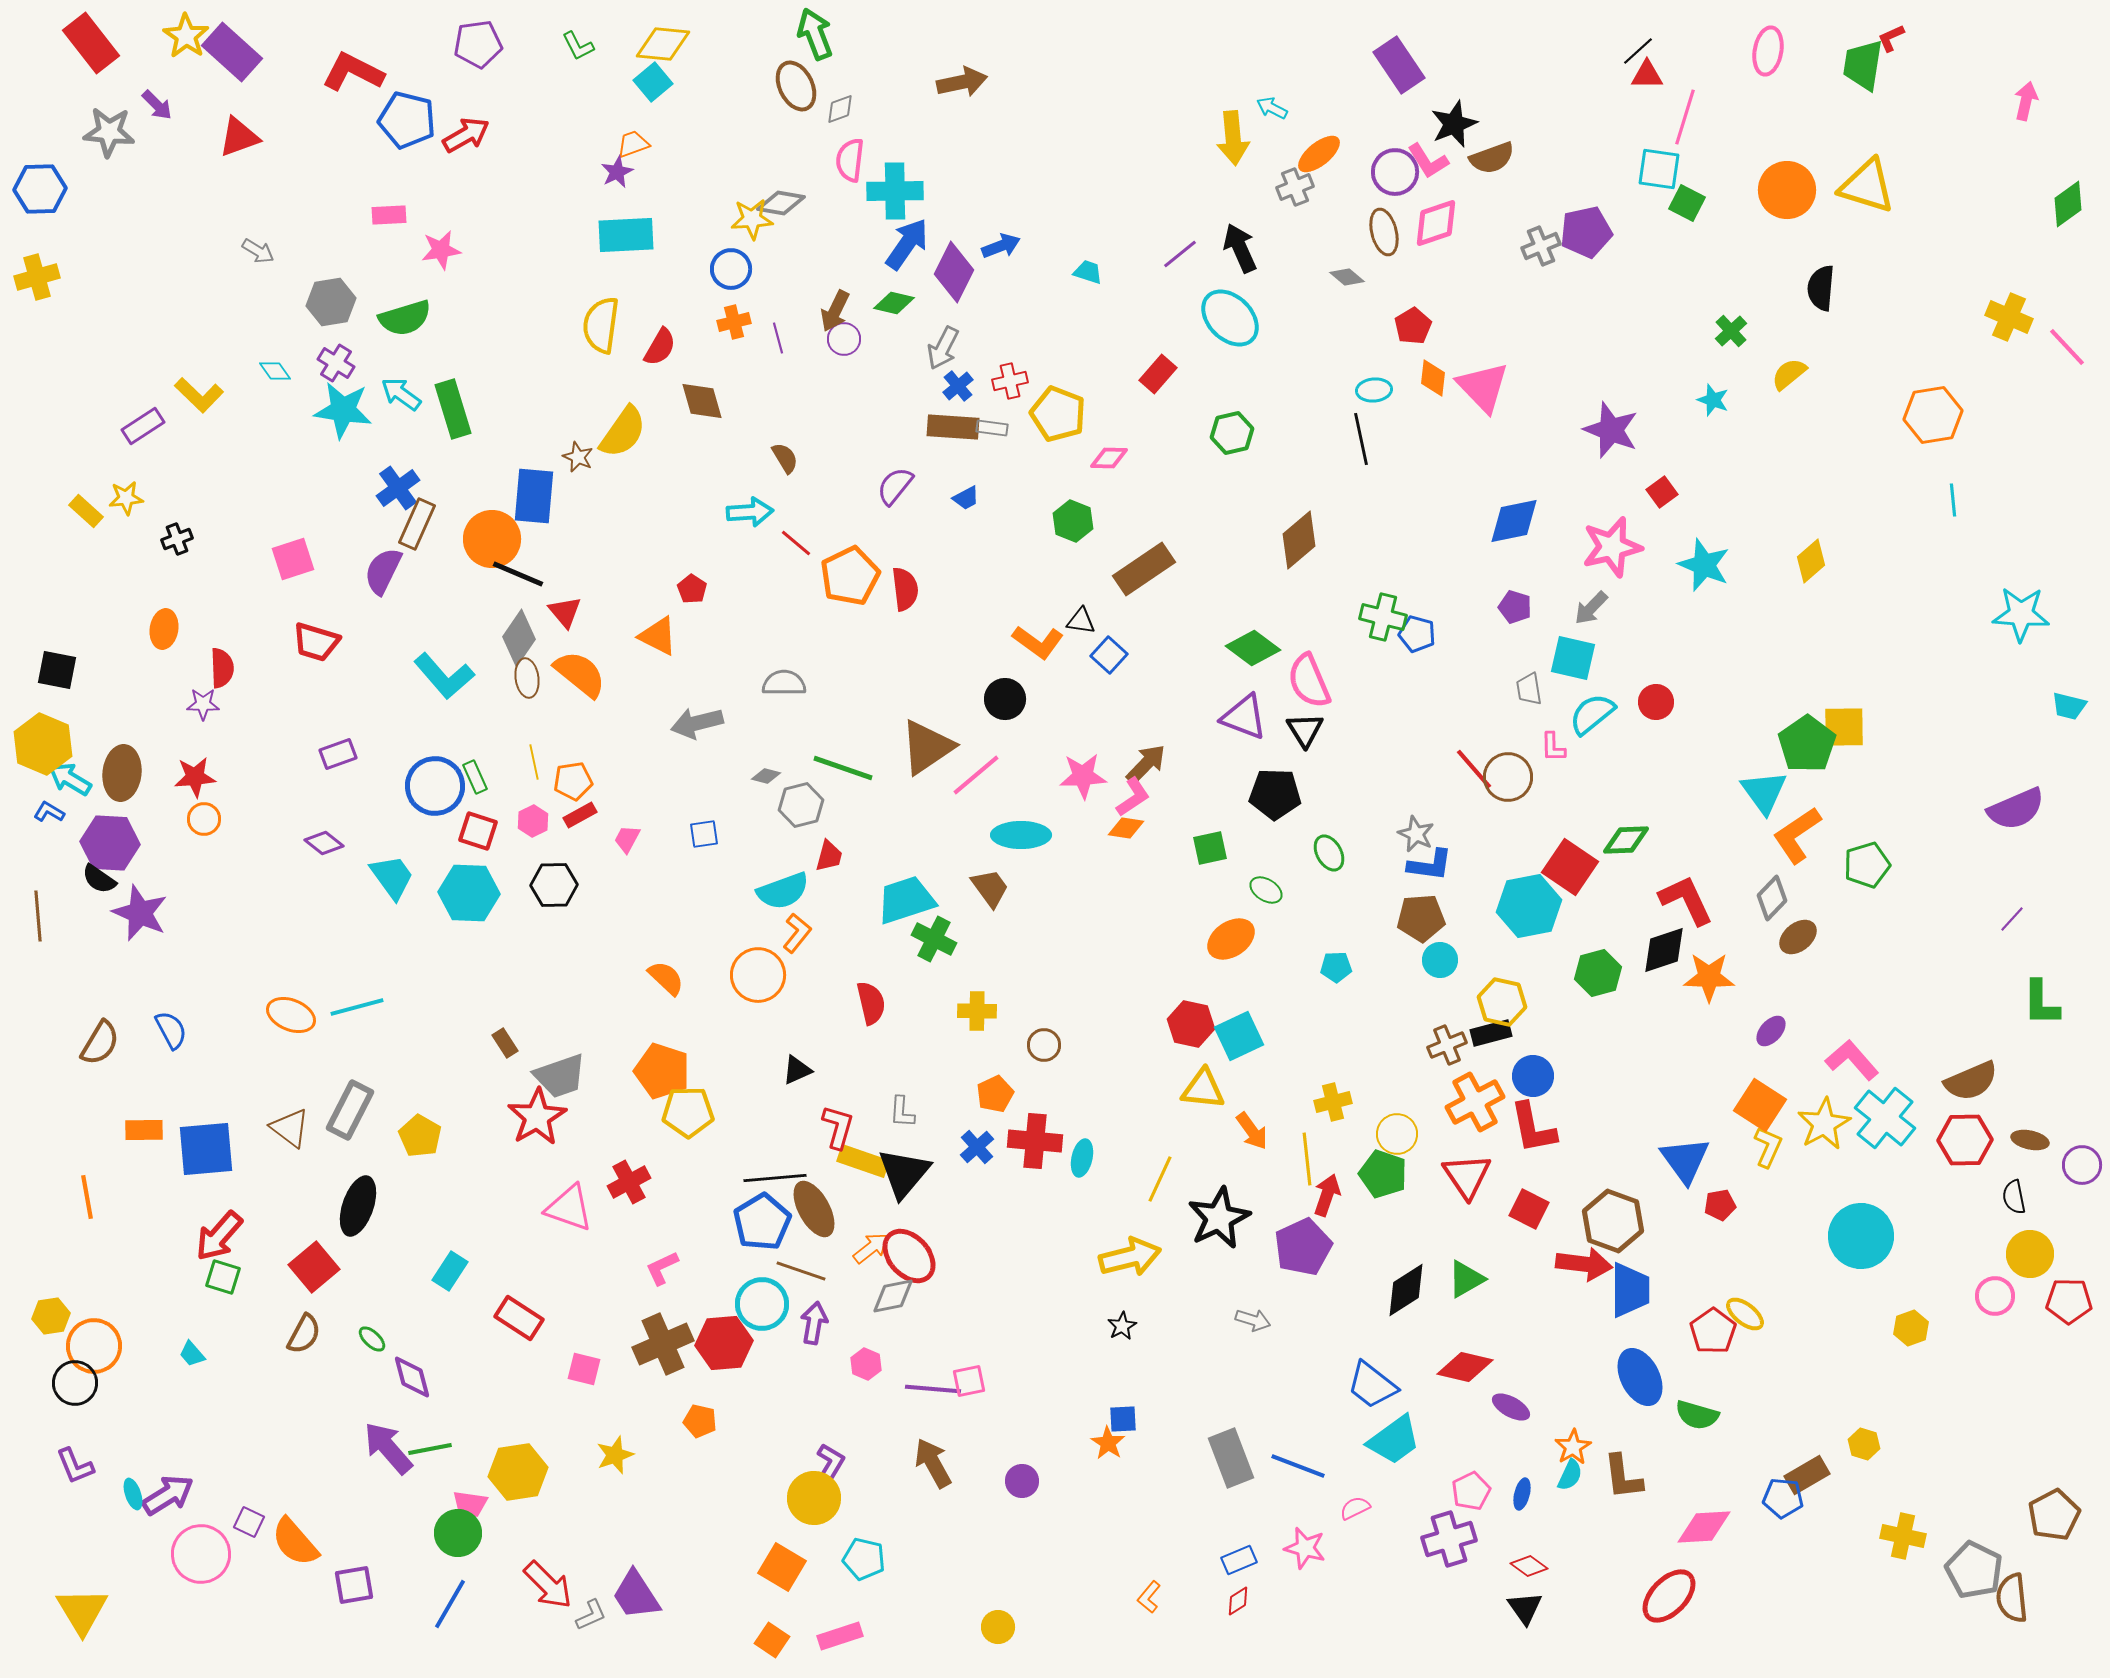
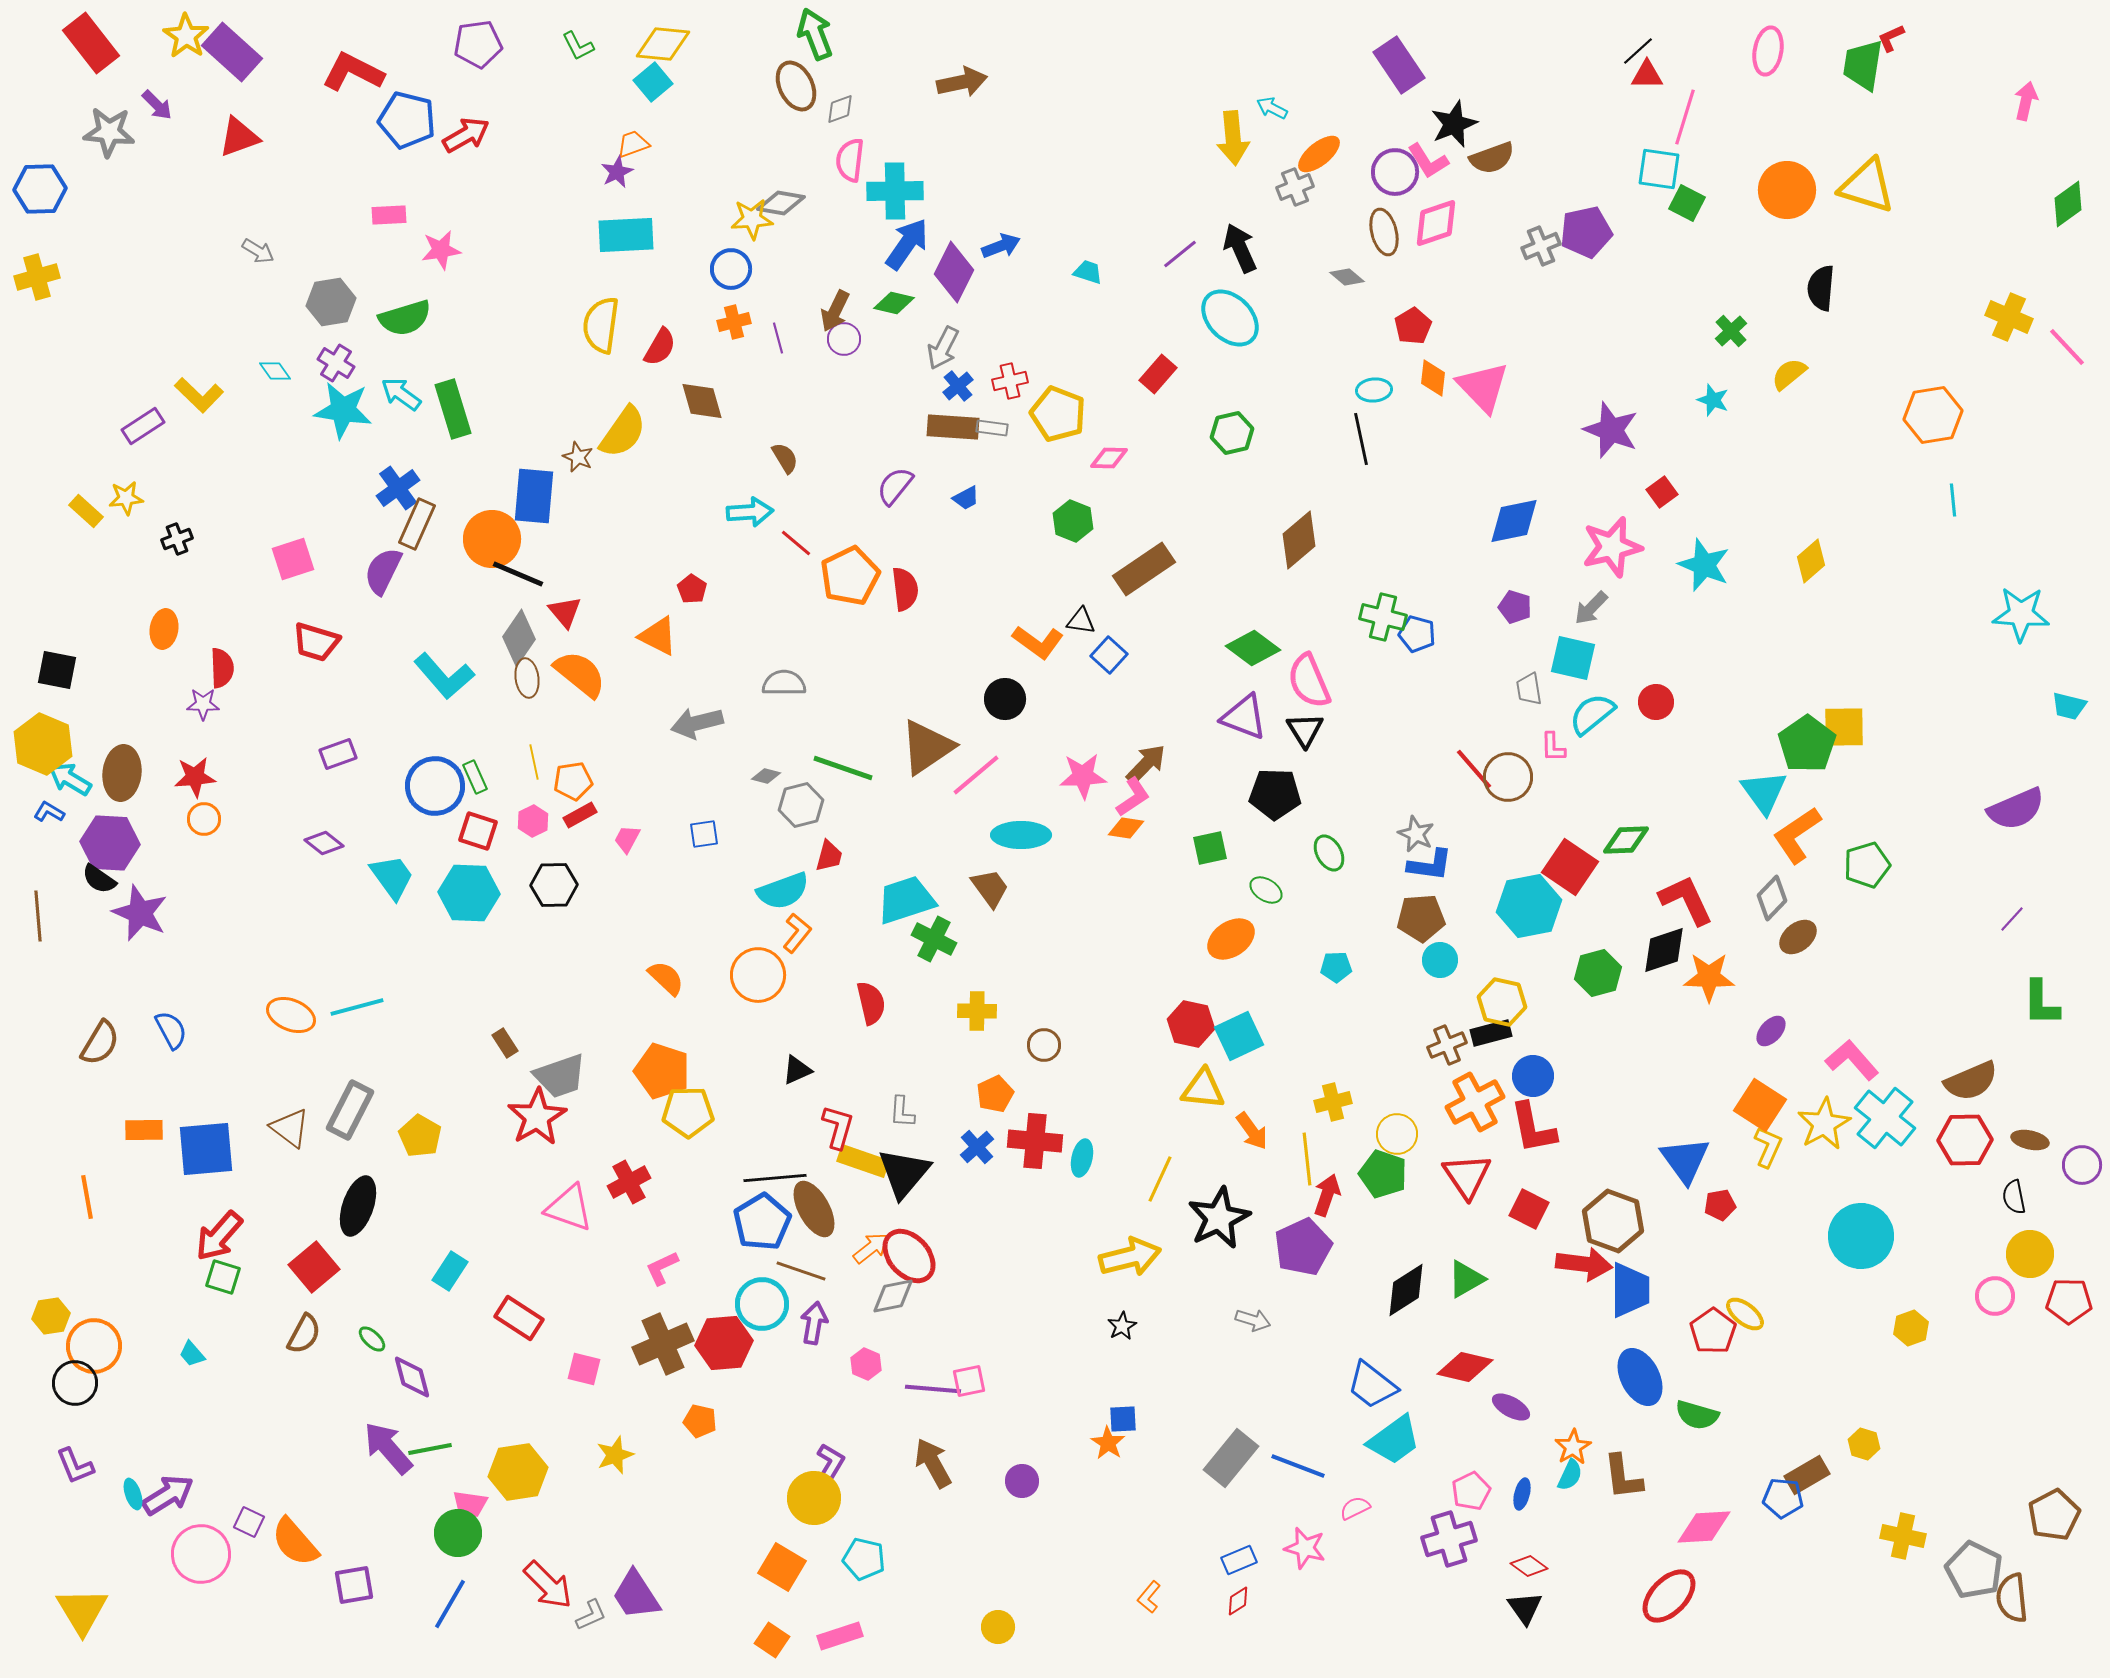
gray rectangle at (1231, 1458): rotated 60 degrees clockwise
